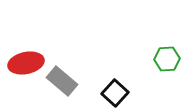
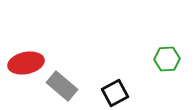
gray rectangle: moved 5 px down
black square: rotated 20 degrees clockwise
